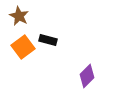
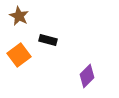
orange square: moved 4 px left, 8 px down
